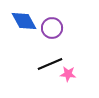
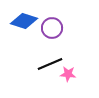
blue diamond: rotated 44 degrees counterclockwise
